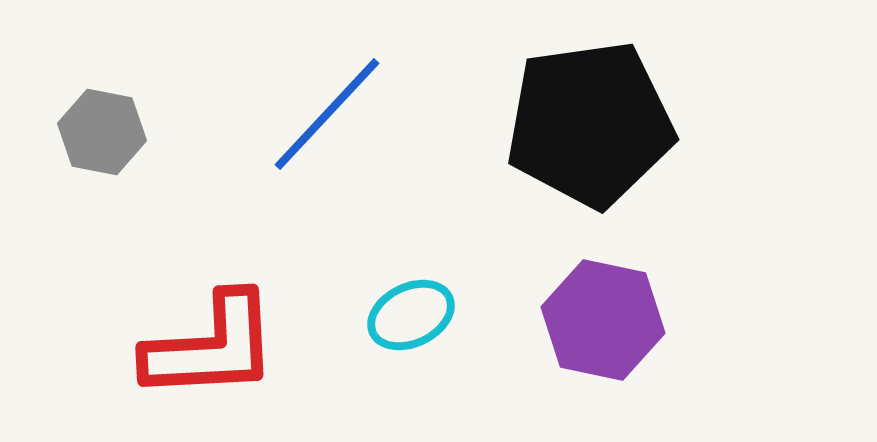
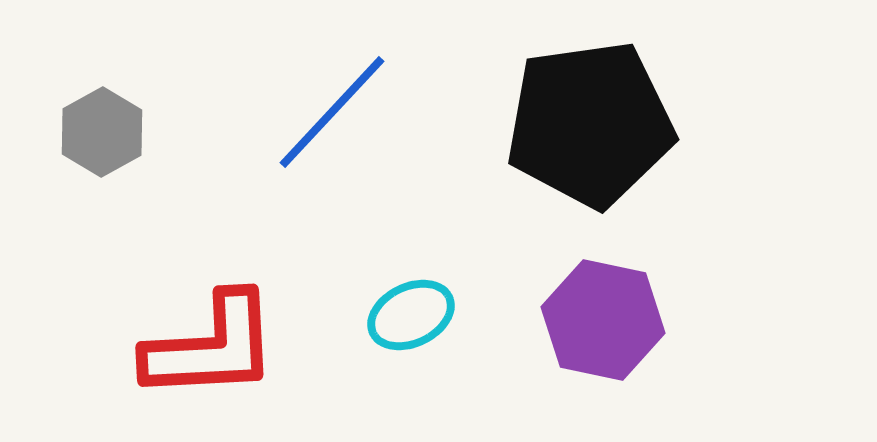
blue line: moved 5 px right, 2 px up
gray hexagon: rotated 20 degrees clockwise
